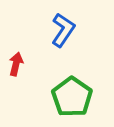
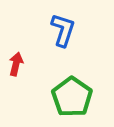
blue L-shape: rotated 16 degrees counterclockwise
